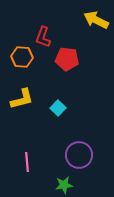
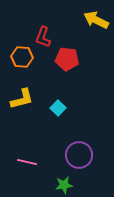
pink line: rotated 72 degrees counterclockwise
